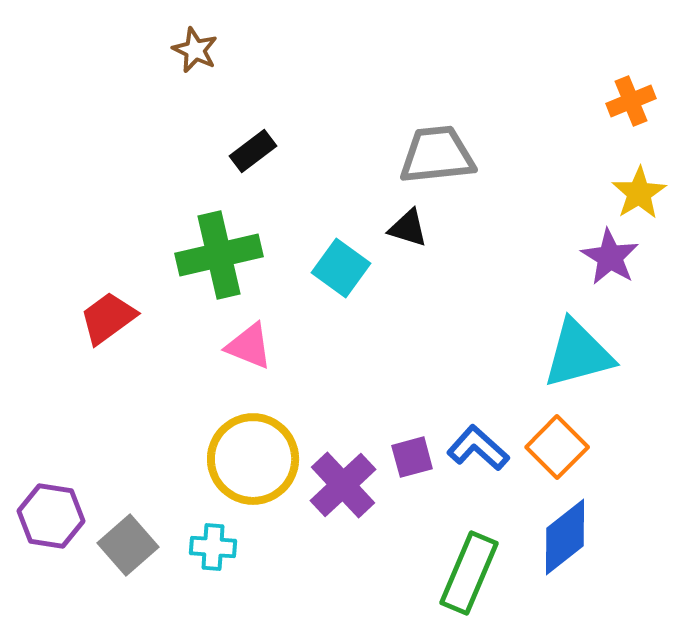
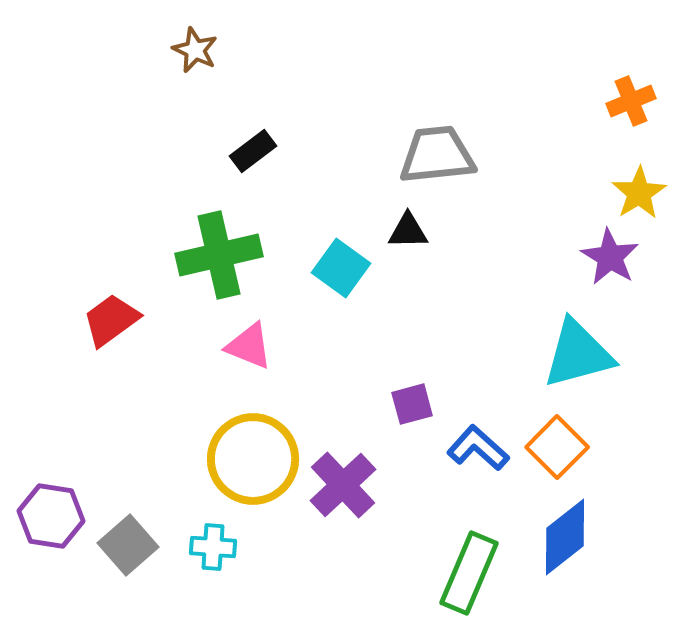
black triangle: moved 3 px down; rotated 18 degrees counterclockwise
red trapezoid: moved 3 px right, 2 px down
purple square: moved 53 px up
